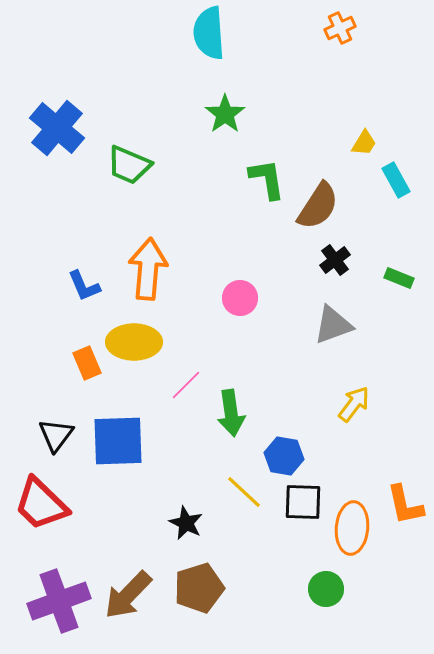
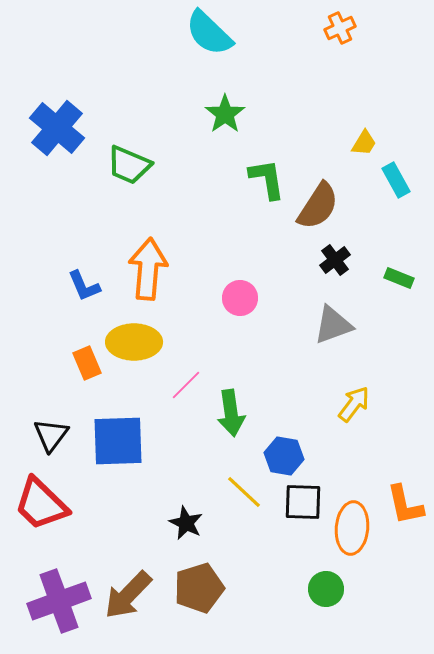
cyan semicircle: rotated 42 degrees counterclockwise
black triangle: moved 5 px left
